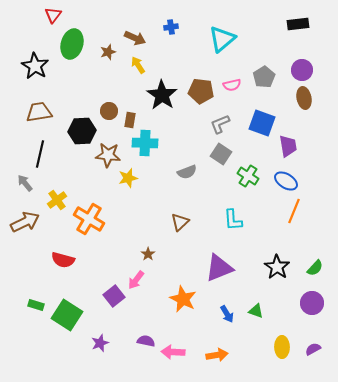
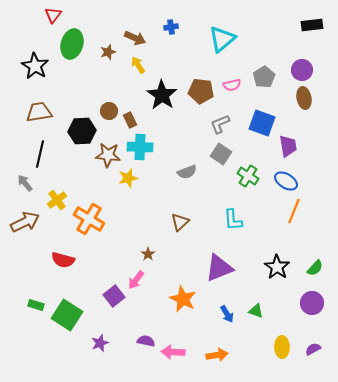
black rectangle at (298, 24): moved 14 px right, 1 px down
brown rectangle at (130, 120): rotated 35 degrees counterclockwise
cyan cross at (145, 143): moved 5 px left, 4 px down
